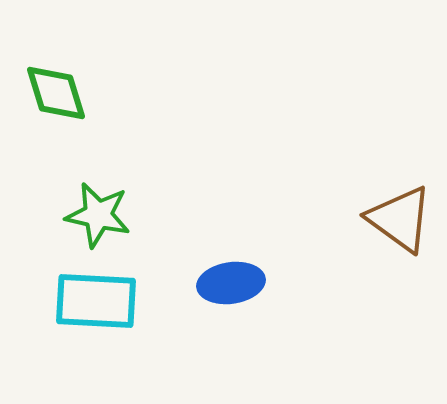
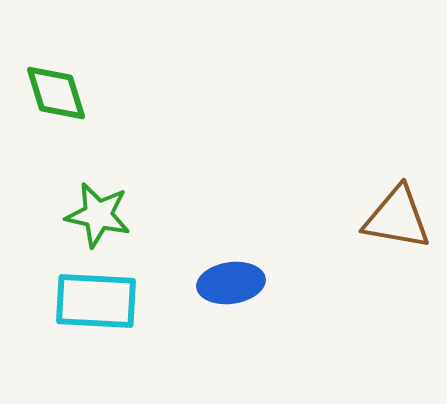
brown triangle: moved 3 px left, 1 px up; rotated 26 degrees counterclockwise
